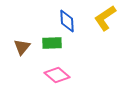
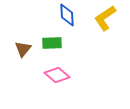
blue diamond: moved 6 px up
brown triangle: moved 1 px right, 2 px down
